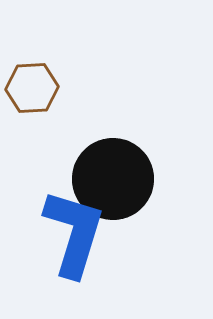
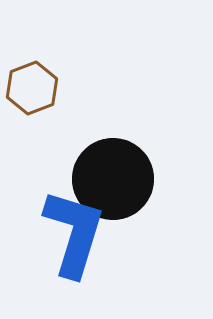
brown hexagon: rotated 18 degrees counterclockwise
